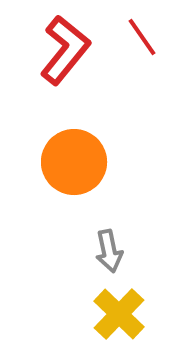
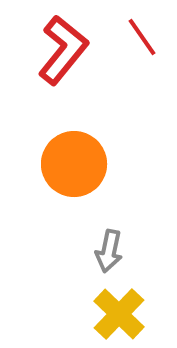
red L-shape: moved 2 px left
orange circle: moved 2 px down
gray arrow: rotated 24 degrees clockwise
